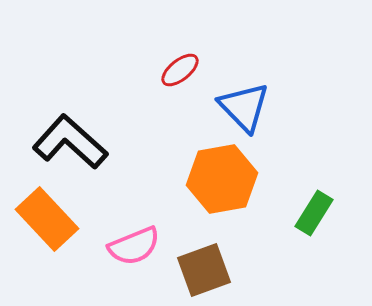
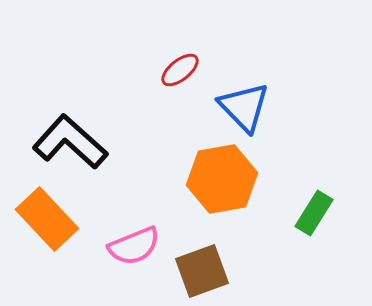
brown square: moved 2 px left, 1 px down
